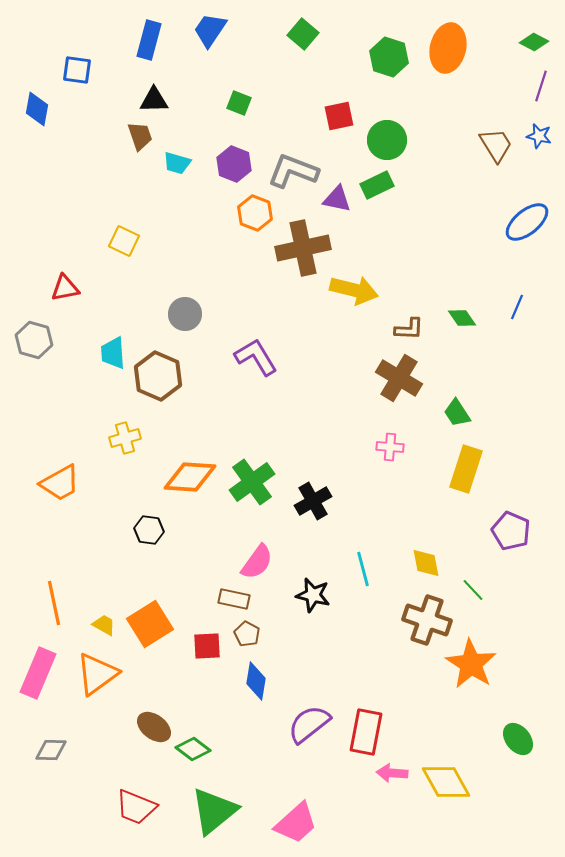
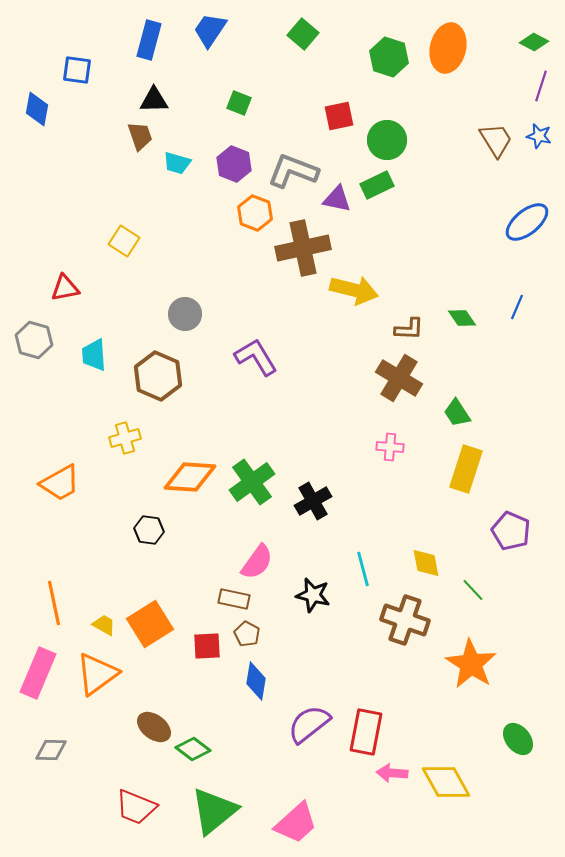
brown trapezoid at (496, 145): moved 5 px up
yellow square at (124, 241): rotated 8 degrees clockwise
cyan trapezoid at (113, 353): moved 19 px left, 2 px down
brown cross at (427, 620): moved 22 px left
